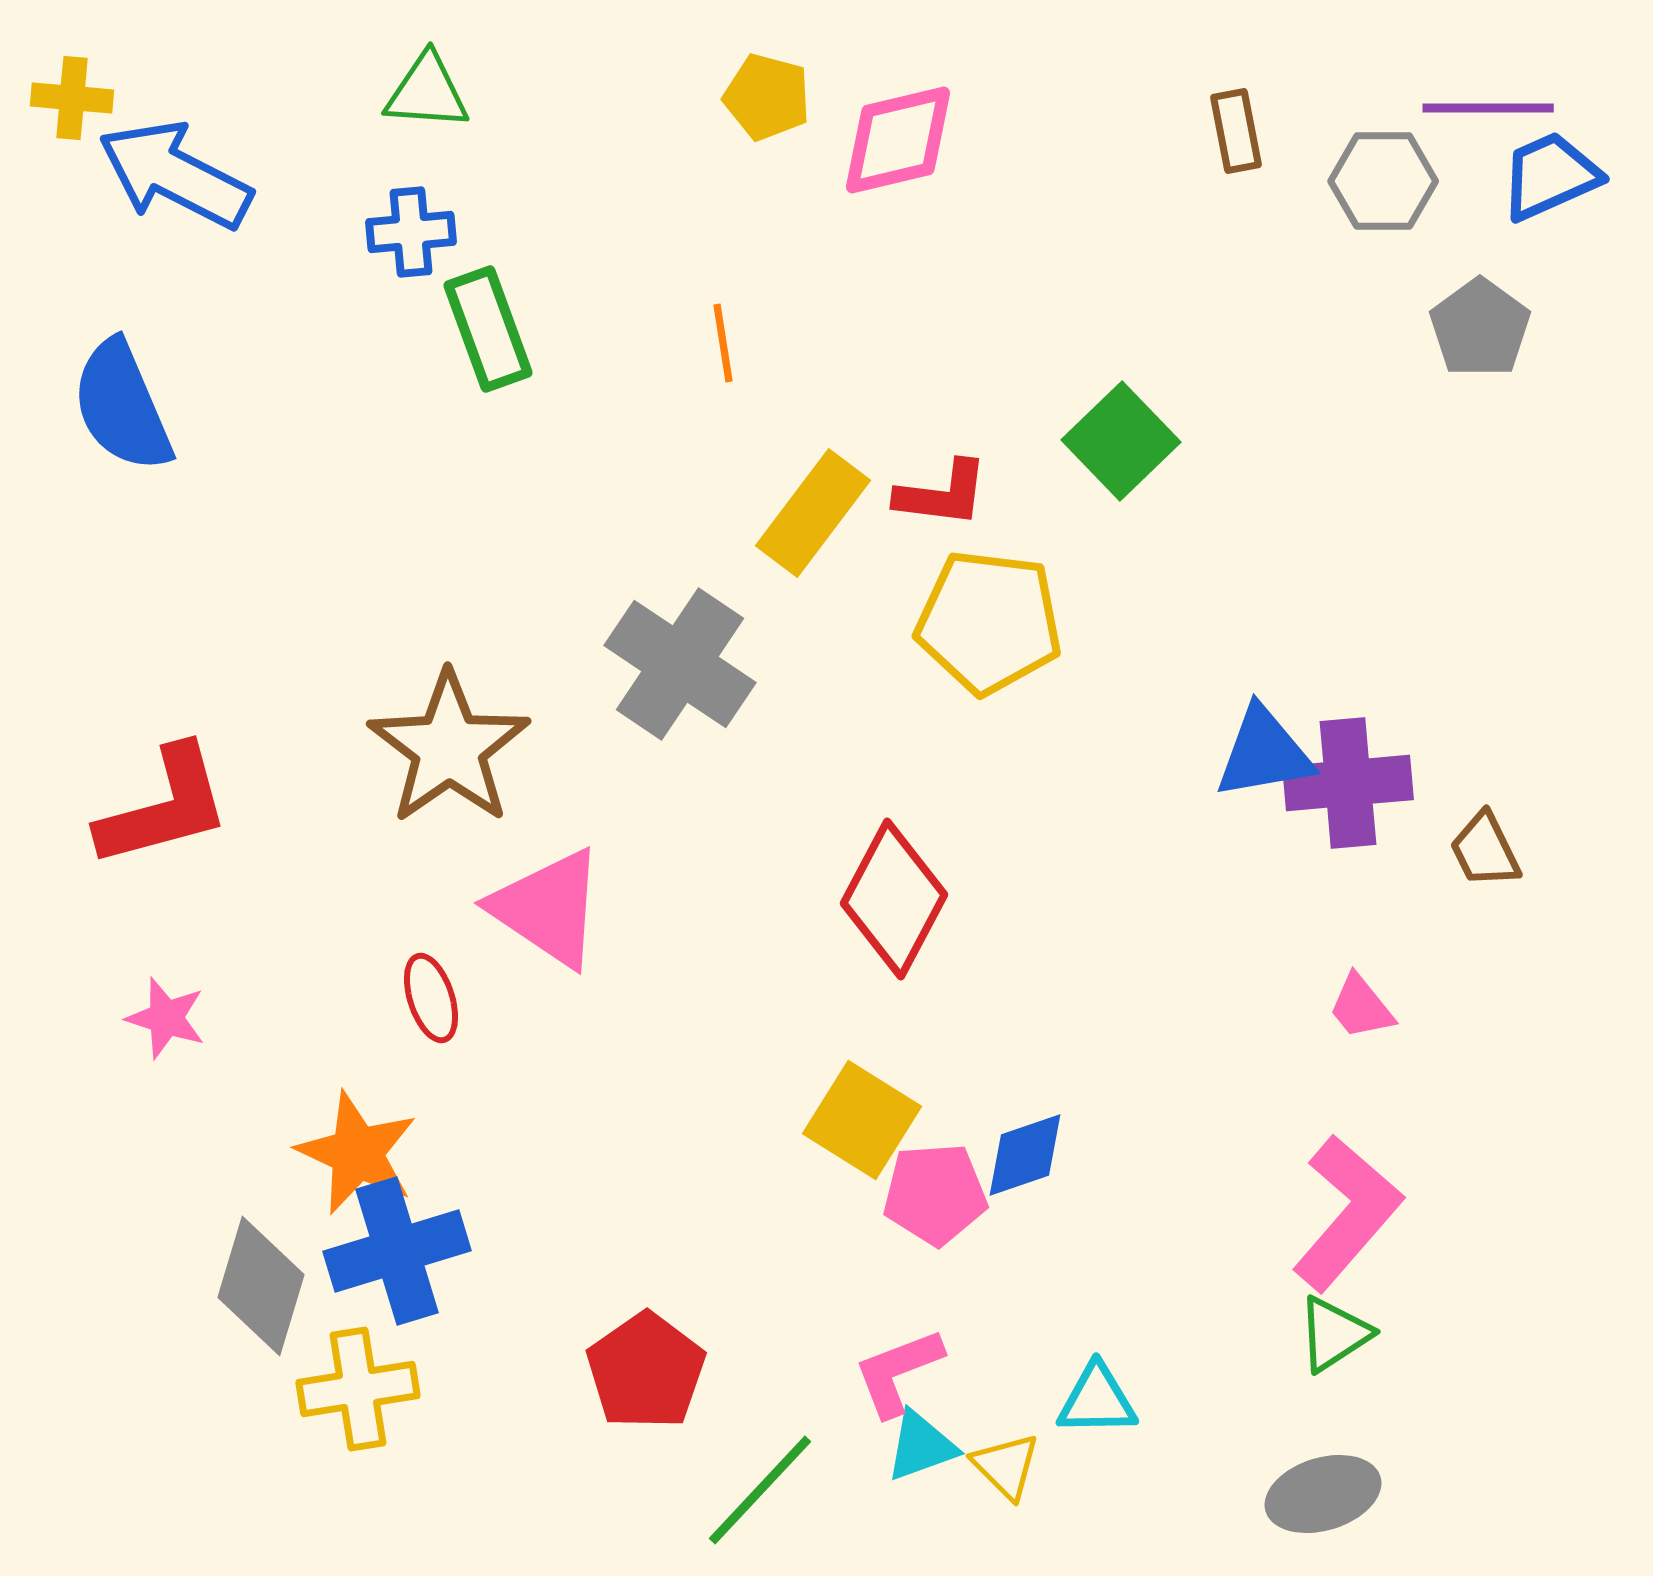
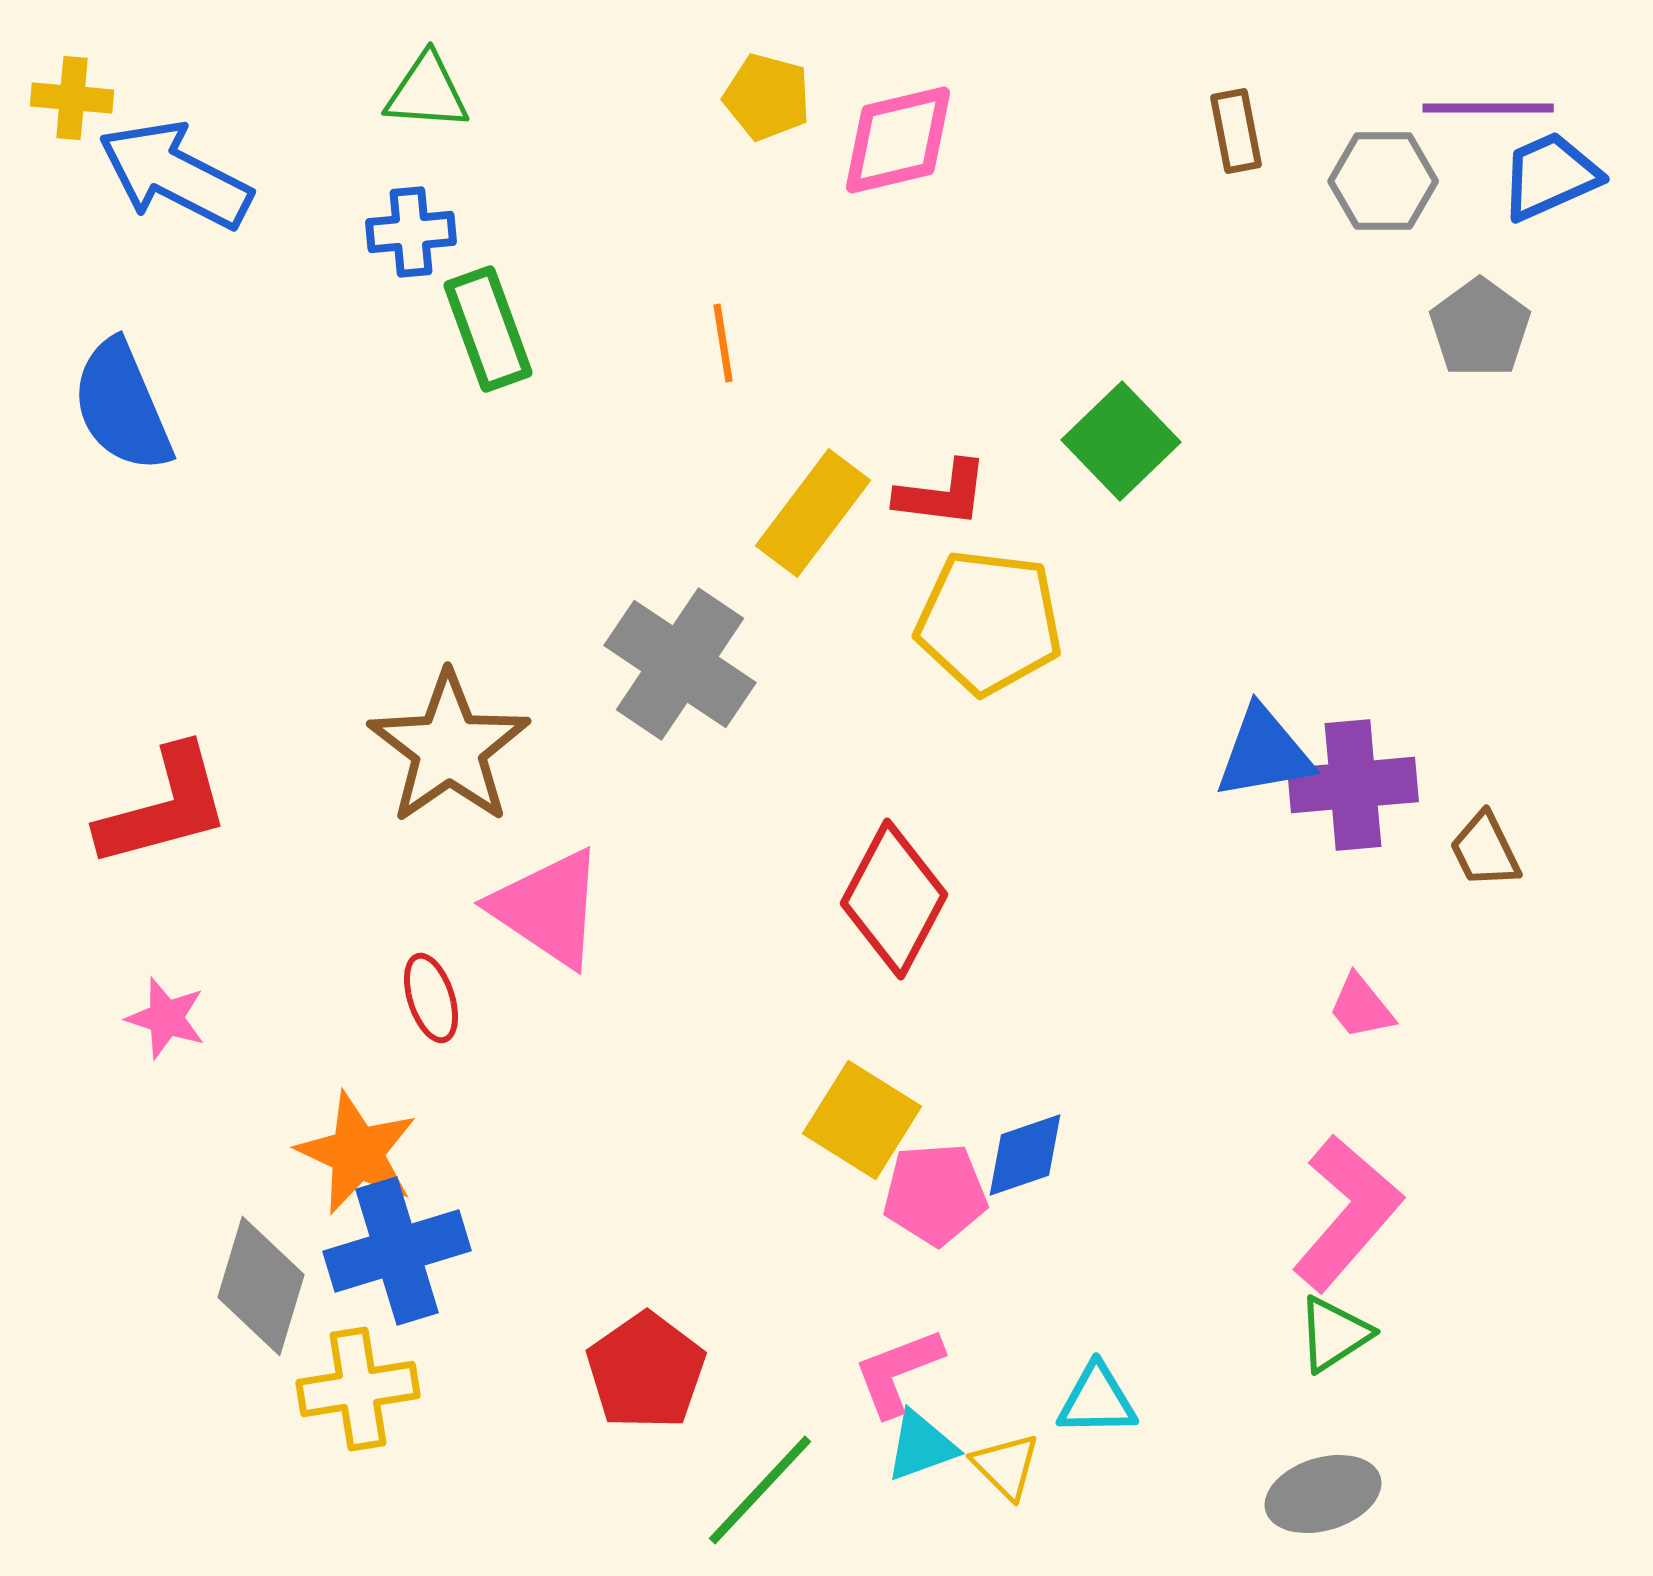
purple cross at (1348, 783): moved 5 px right, 2 px down
